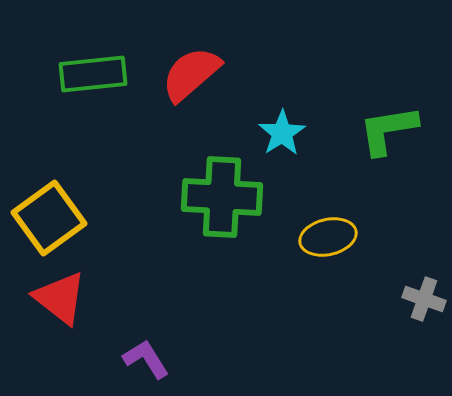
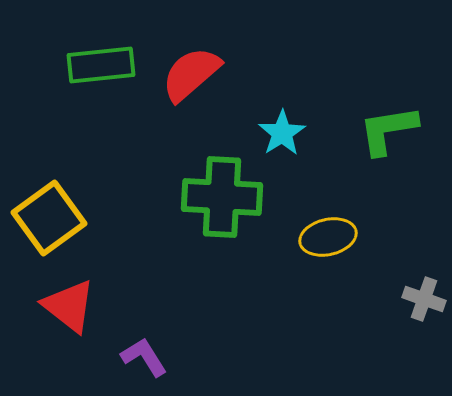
green rectangle: moved 8 px right, 9 px up
red triangle: moved 9 px right, 8 px down
purple L-shape: moved 2 px left, 2 px up
